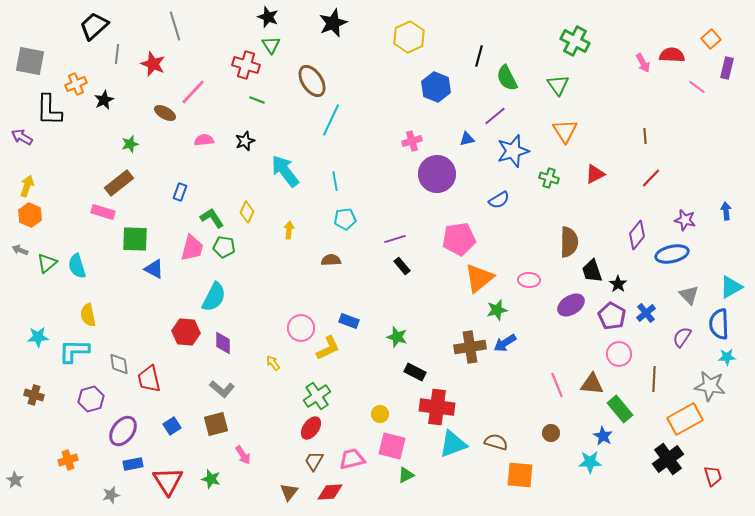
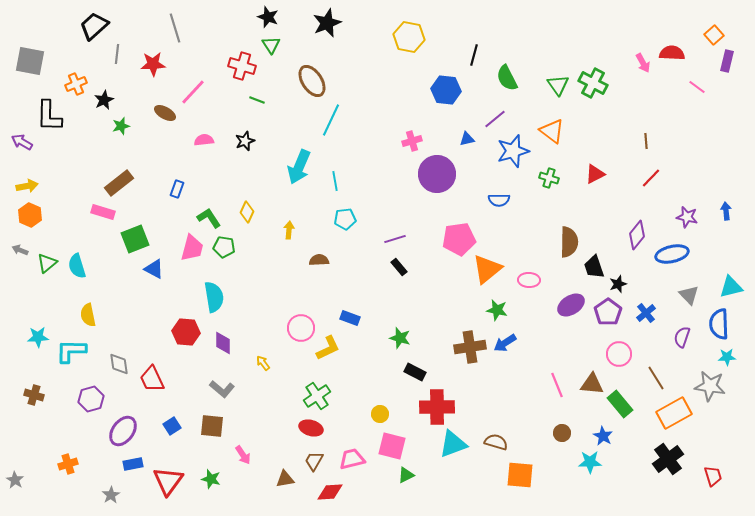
black star at (333, 23): moved 6 px left
gray line at (175, 26): moved 2 px down
yellow hexagon at (409, 37): rotated 24 degrees counterclockwise
orange square at (711, 39): moved 3 px right, 4 px up
green cross at (575, 41): moved 18 px right, 42 px down
red semicircle at (672, 55): moved 2 px up
black line at (479, 56): moved 5 px left, 1 px up
red star at (153, 64): rotated 25 degrees counterclockwise
red cross at (246, 65): moved 4 px left, 1 px down
purple rectangle at (727, 68): moved 7 px up
blue hexagon at (436, 87): moved 10 px right, 3 px down; rotated 16 degrees counterclockwise
black L-shape at (49, 110): moved 6 px down
purple line at (495, 116): moved 3 px down
orange triangle at (565, 131): moved 13 px left; rotated 20 degrees counterclockwise
brown line at (645, 136): moved 1 px right, 5 px down
purple arrow at (22, 137): moved 5 px down
green star at (130, 144): moved 9 px left, 18 px up
cyan arrow at (285, 171): moved 14 px right, 4 px up; rotated 120 degrees counterclockwise
yellow arrow at (27, 186): rotated 60 degrees clockwise
blue rectangle at (180, 192): moved 3 px left, 3 px up
blue semicircle at (499, 200): rotated 30 degrees clockwise
green L-shape at (212, 218): moved 3 px left
purple star at (685, 220): moved 2 px right, 3 px up
green square at (135, 239): rotated 24 degrees counterclockwise
brown semicircle at (331, 260): moved 12 px left
black rectangle at (402, 266): moved 3 px left, 1 px down
black trapezoid at (592, 271): moved 2 px right, 4 px up
orange triangle at (479, 278): moved 8 px right, 9 px up
black star at (618, 284): rotated 18 degrees clockwise
cyan triangle at (731, 287): rotated 15 degrees clockwise
cyan semicircle at (214, 297): rotated 36 degrees counterclockwise
green star at (497, 310): rotated 25 degrees clockwise
purple pentagon at (612, 316): moved 4 px left, 4 px up; rotated 8 degrees clockwise
blue rectangle at (349, 321): moved 1 px right, 3 px up
green star at (397, 337): moved 3 px right, 1 px down
purple semicircle at (682, 337): rotated 15 degrees counterclockwise
cyan L-shape at (74, 351): moved 3 px left
yellow arrow at (273, 363): moved 10 px left
red trapezoid at (149, 379): moved 3 px right; rotated 12 degrees counterclockwise
brown line at (654, 379): moved 2 px right, 1 px up; rotated 35 degrees counterclockwise
red cross at (437, 407): rotated 8 degrees counterclockwise
green rectangle at (620, 409): moved 5 px up
orange rectangle at (685, 419): moved 11 px left, 6 px up
brown square at (216, 424): moved 4 px left, 2 px down; rotated 20 degrees clockwise
red ellipse at (311, 428): rotated 70 degrees clockwise
brown circle at (551, 433): moved 11 px right
orange cross at (68, 460): moved 4 px down
red triangle at (168, 481): rotated 8 degrees clockwise
brown triangle at (289, 492): moved 4 px left, 13 px up; rotated 42 degrees clockwise
gray star at (111, 495): rotated 18 degrees counterclockwise
